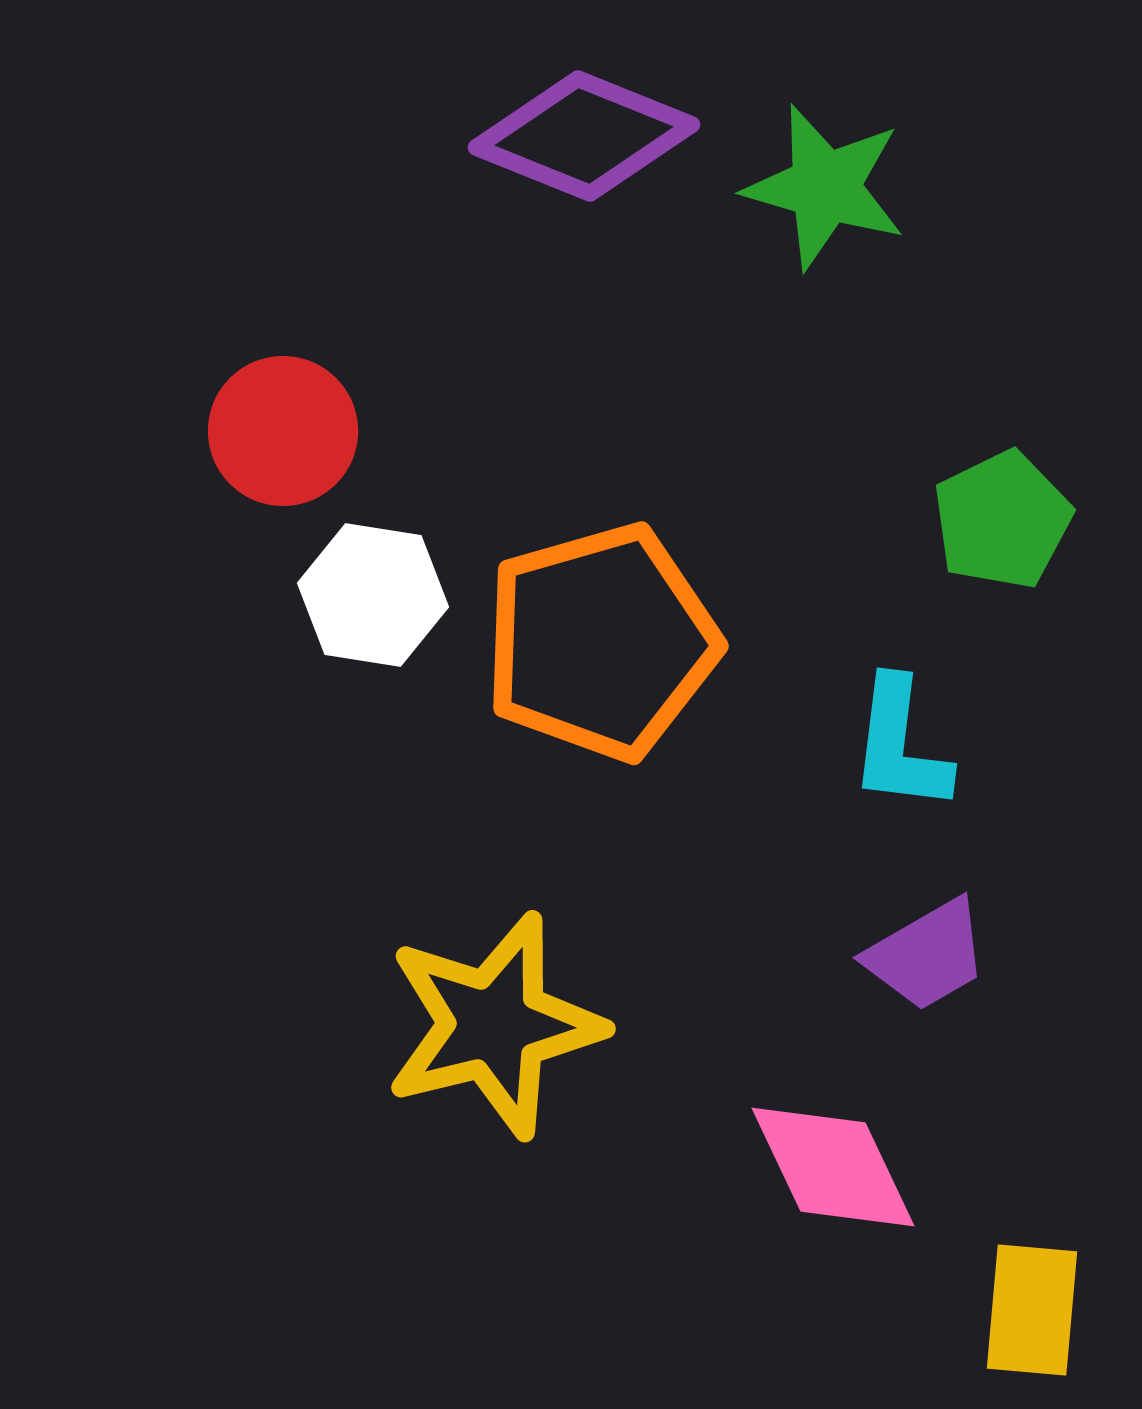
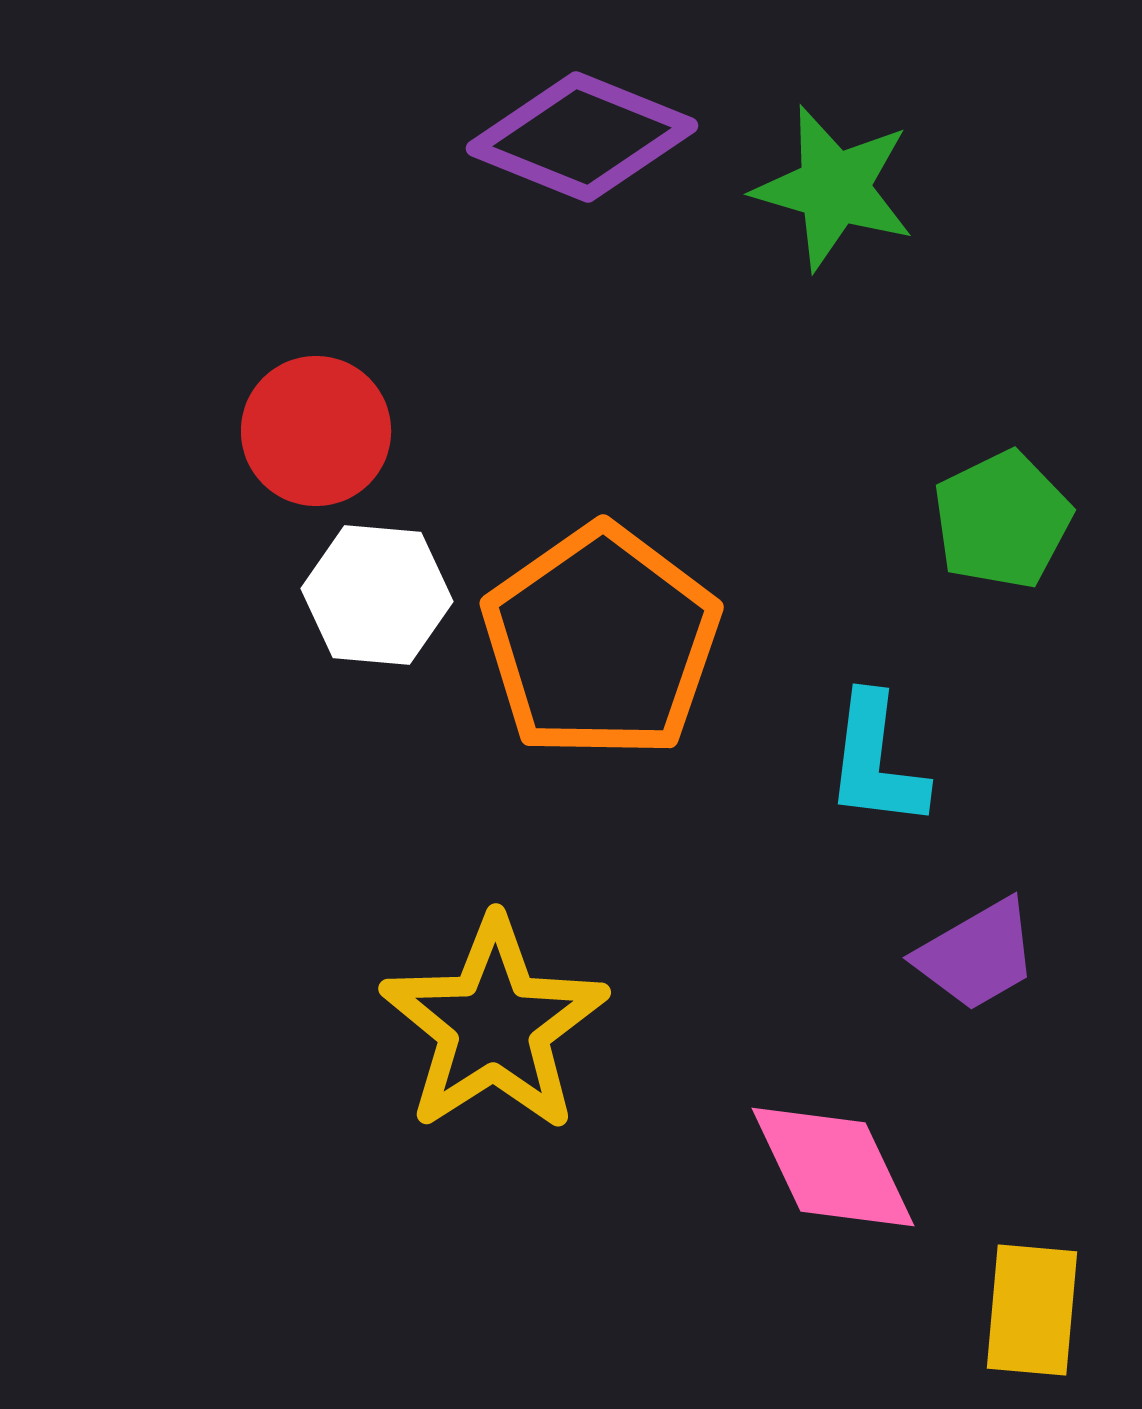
purple diamond: moved 2 px left, 1 px down
green star: moved 9 px right, 1 px down
red circle: moved 33 px right
white hexagon: moved 4 px right; rotated 4 degrees counterclockwise
orange pentagon: rotated 19 degrees counterclockwise
cyan L-shape: moved 24 px left, 16 px down
purple trapezoid: moved 50 px right
yellow star: rotated 19 degrees counterclockwise
